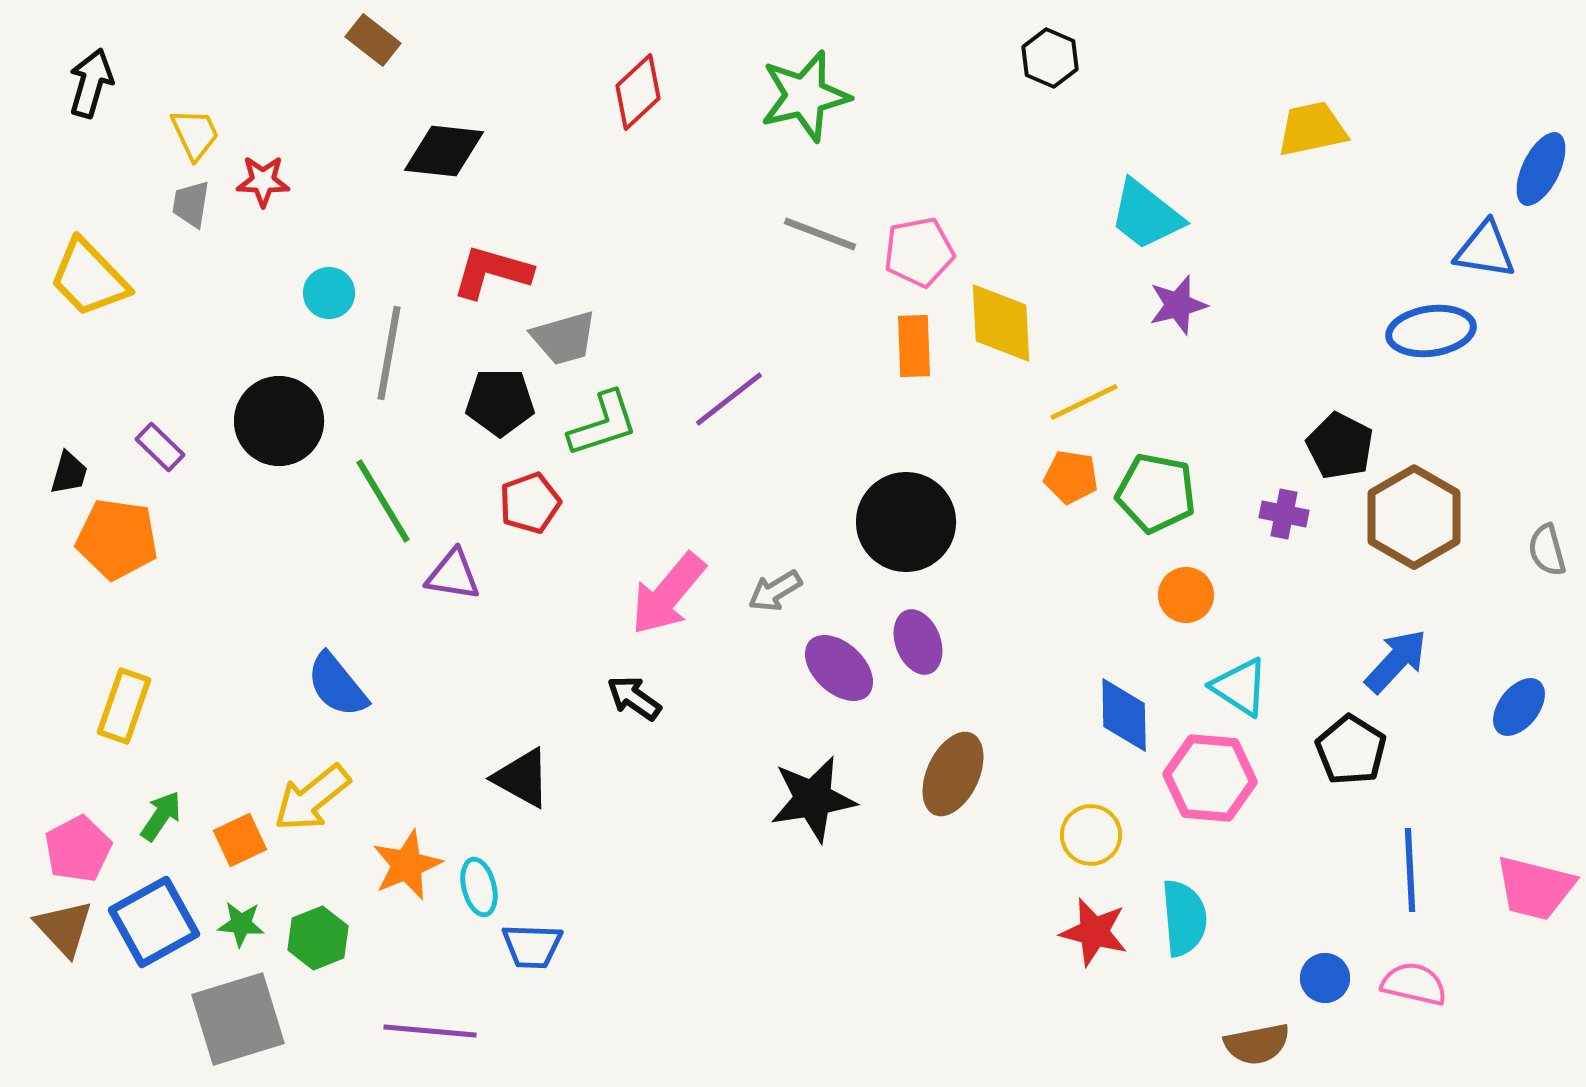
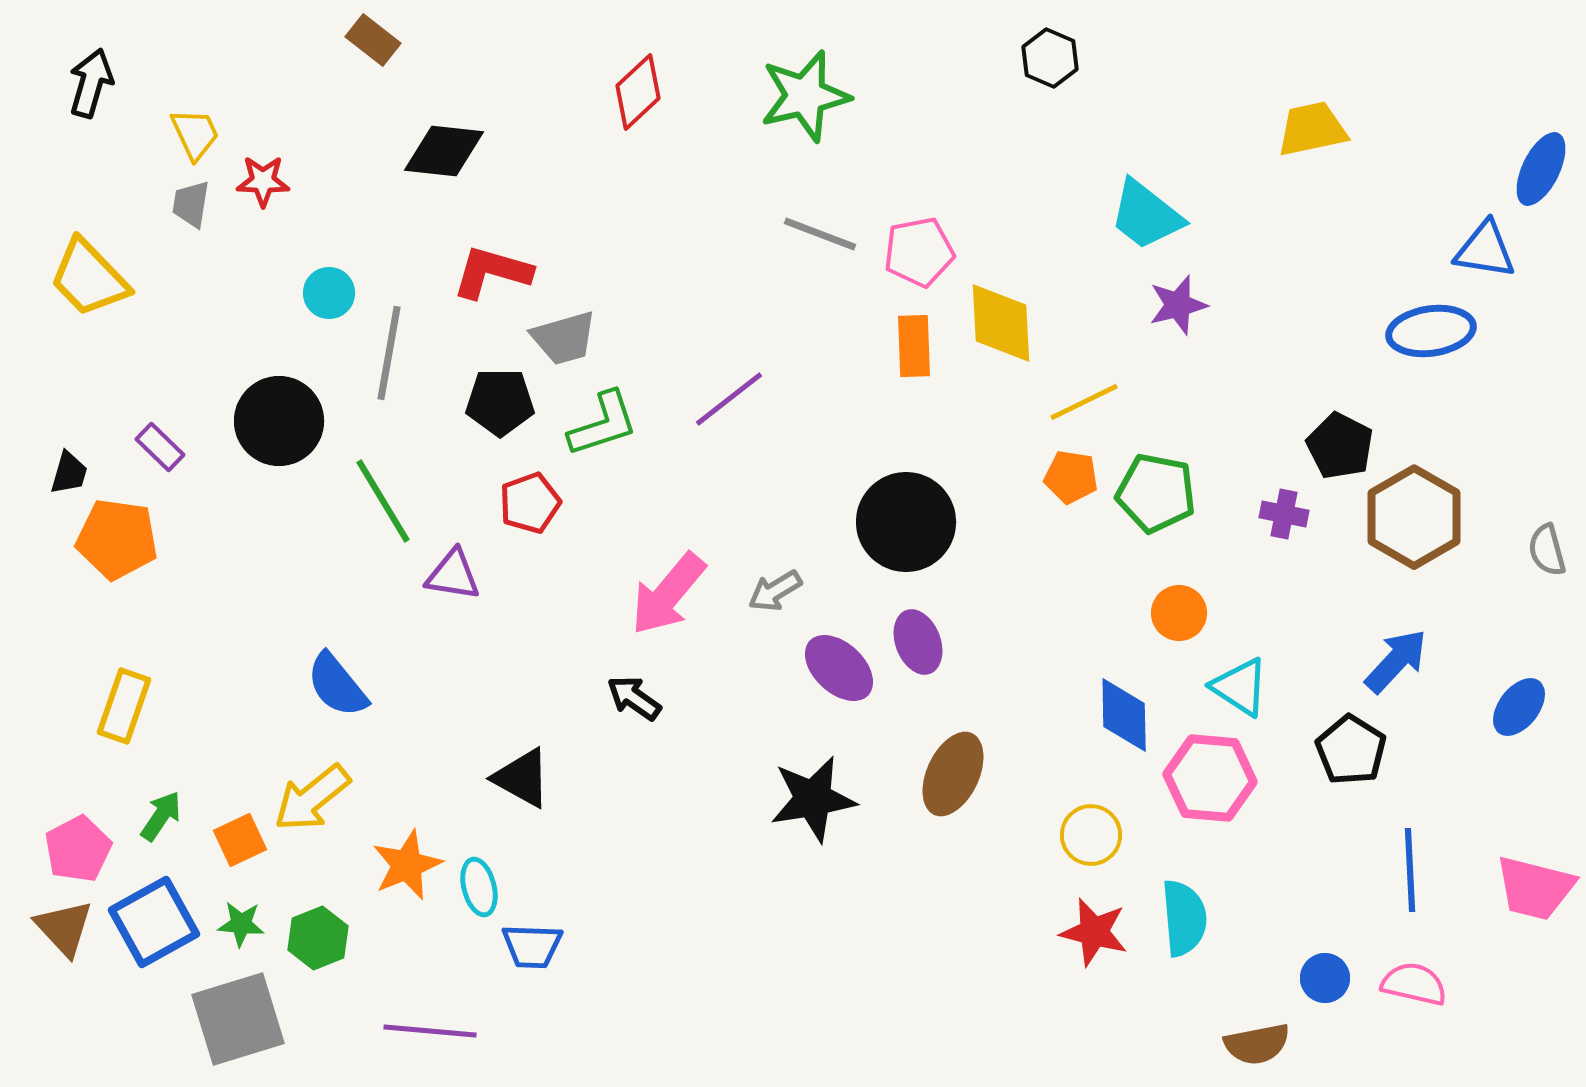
orange circle at (1186, 595): moved 7 px left, 18 px down
